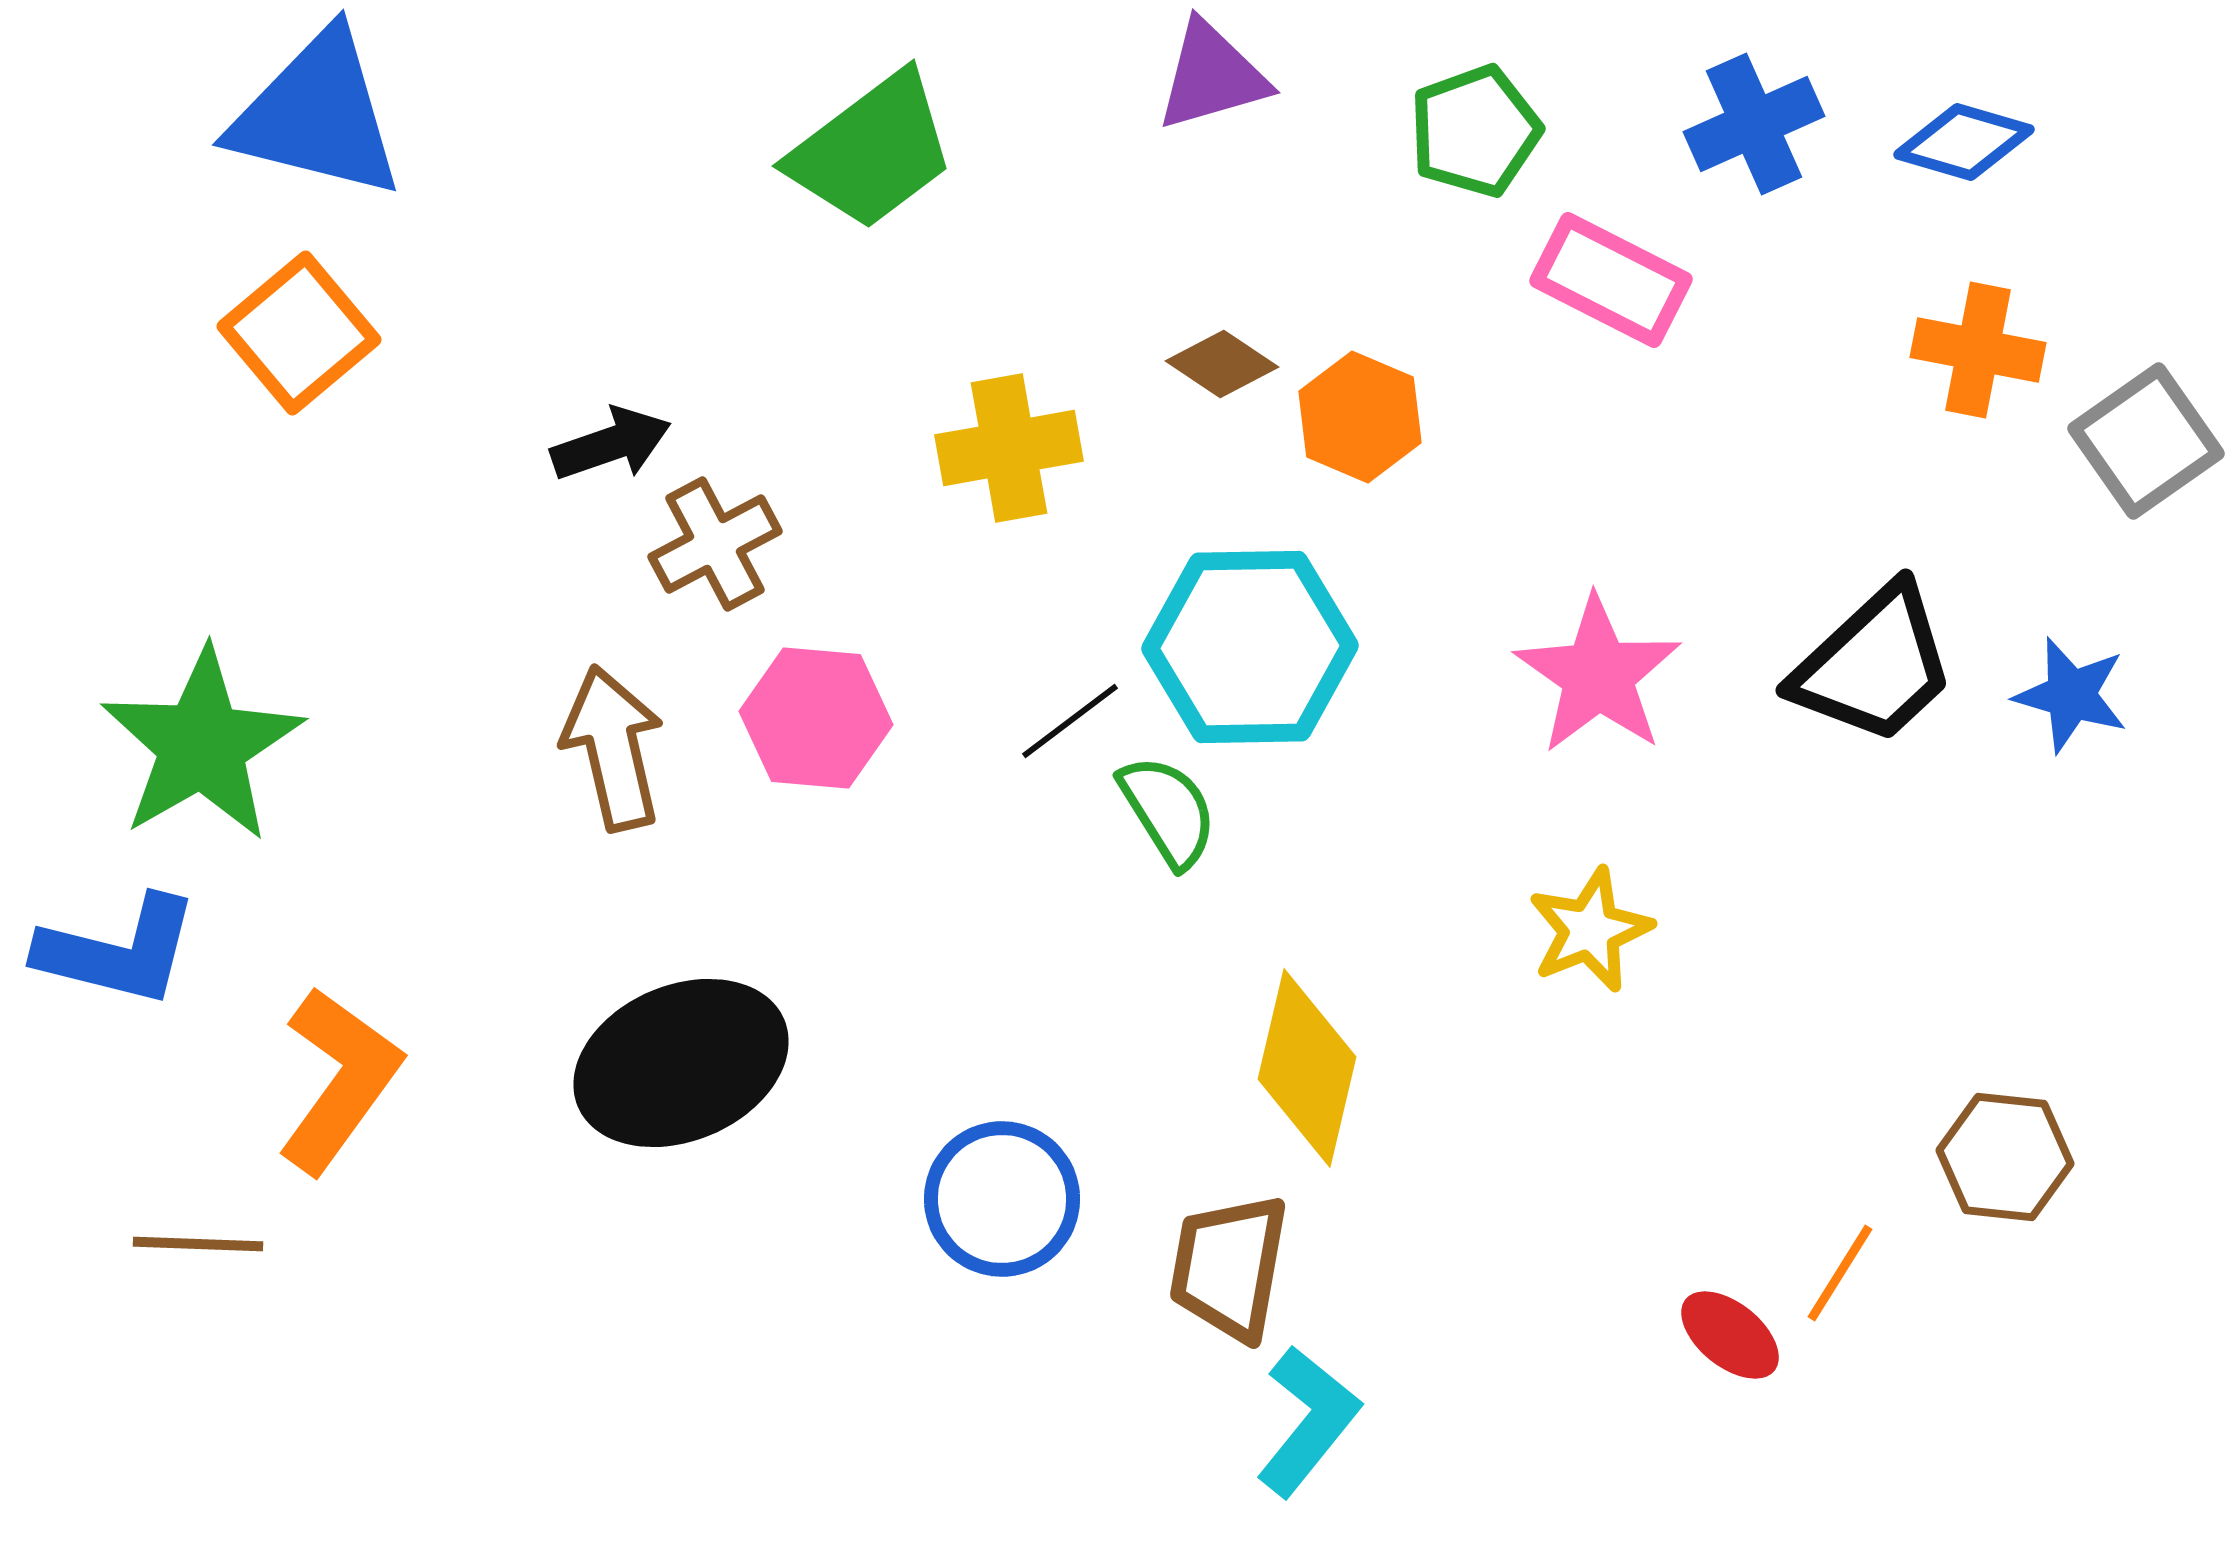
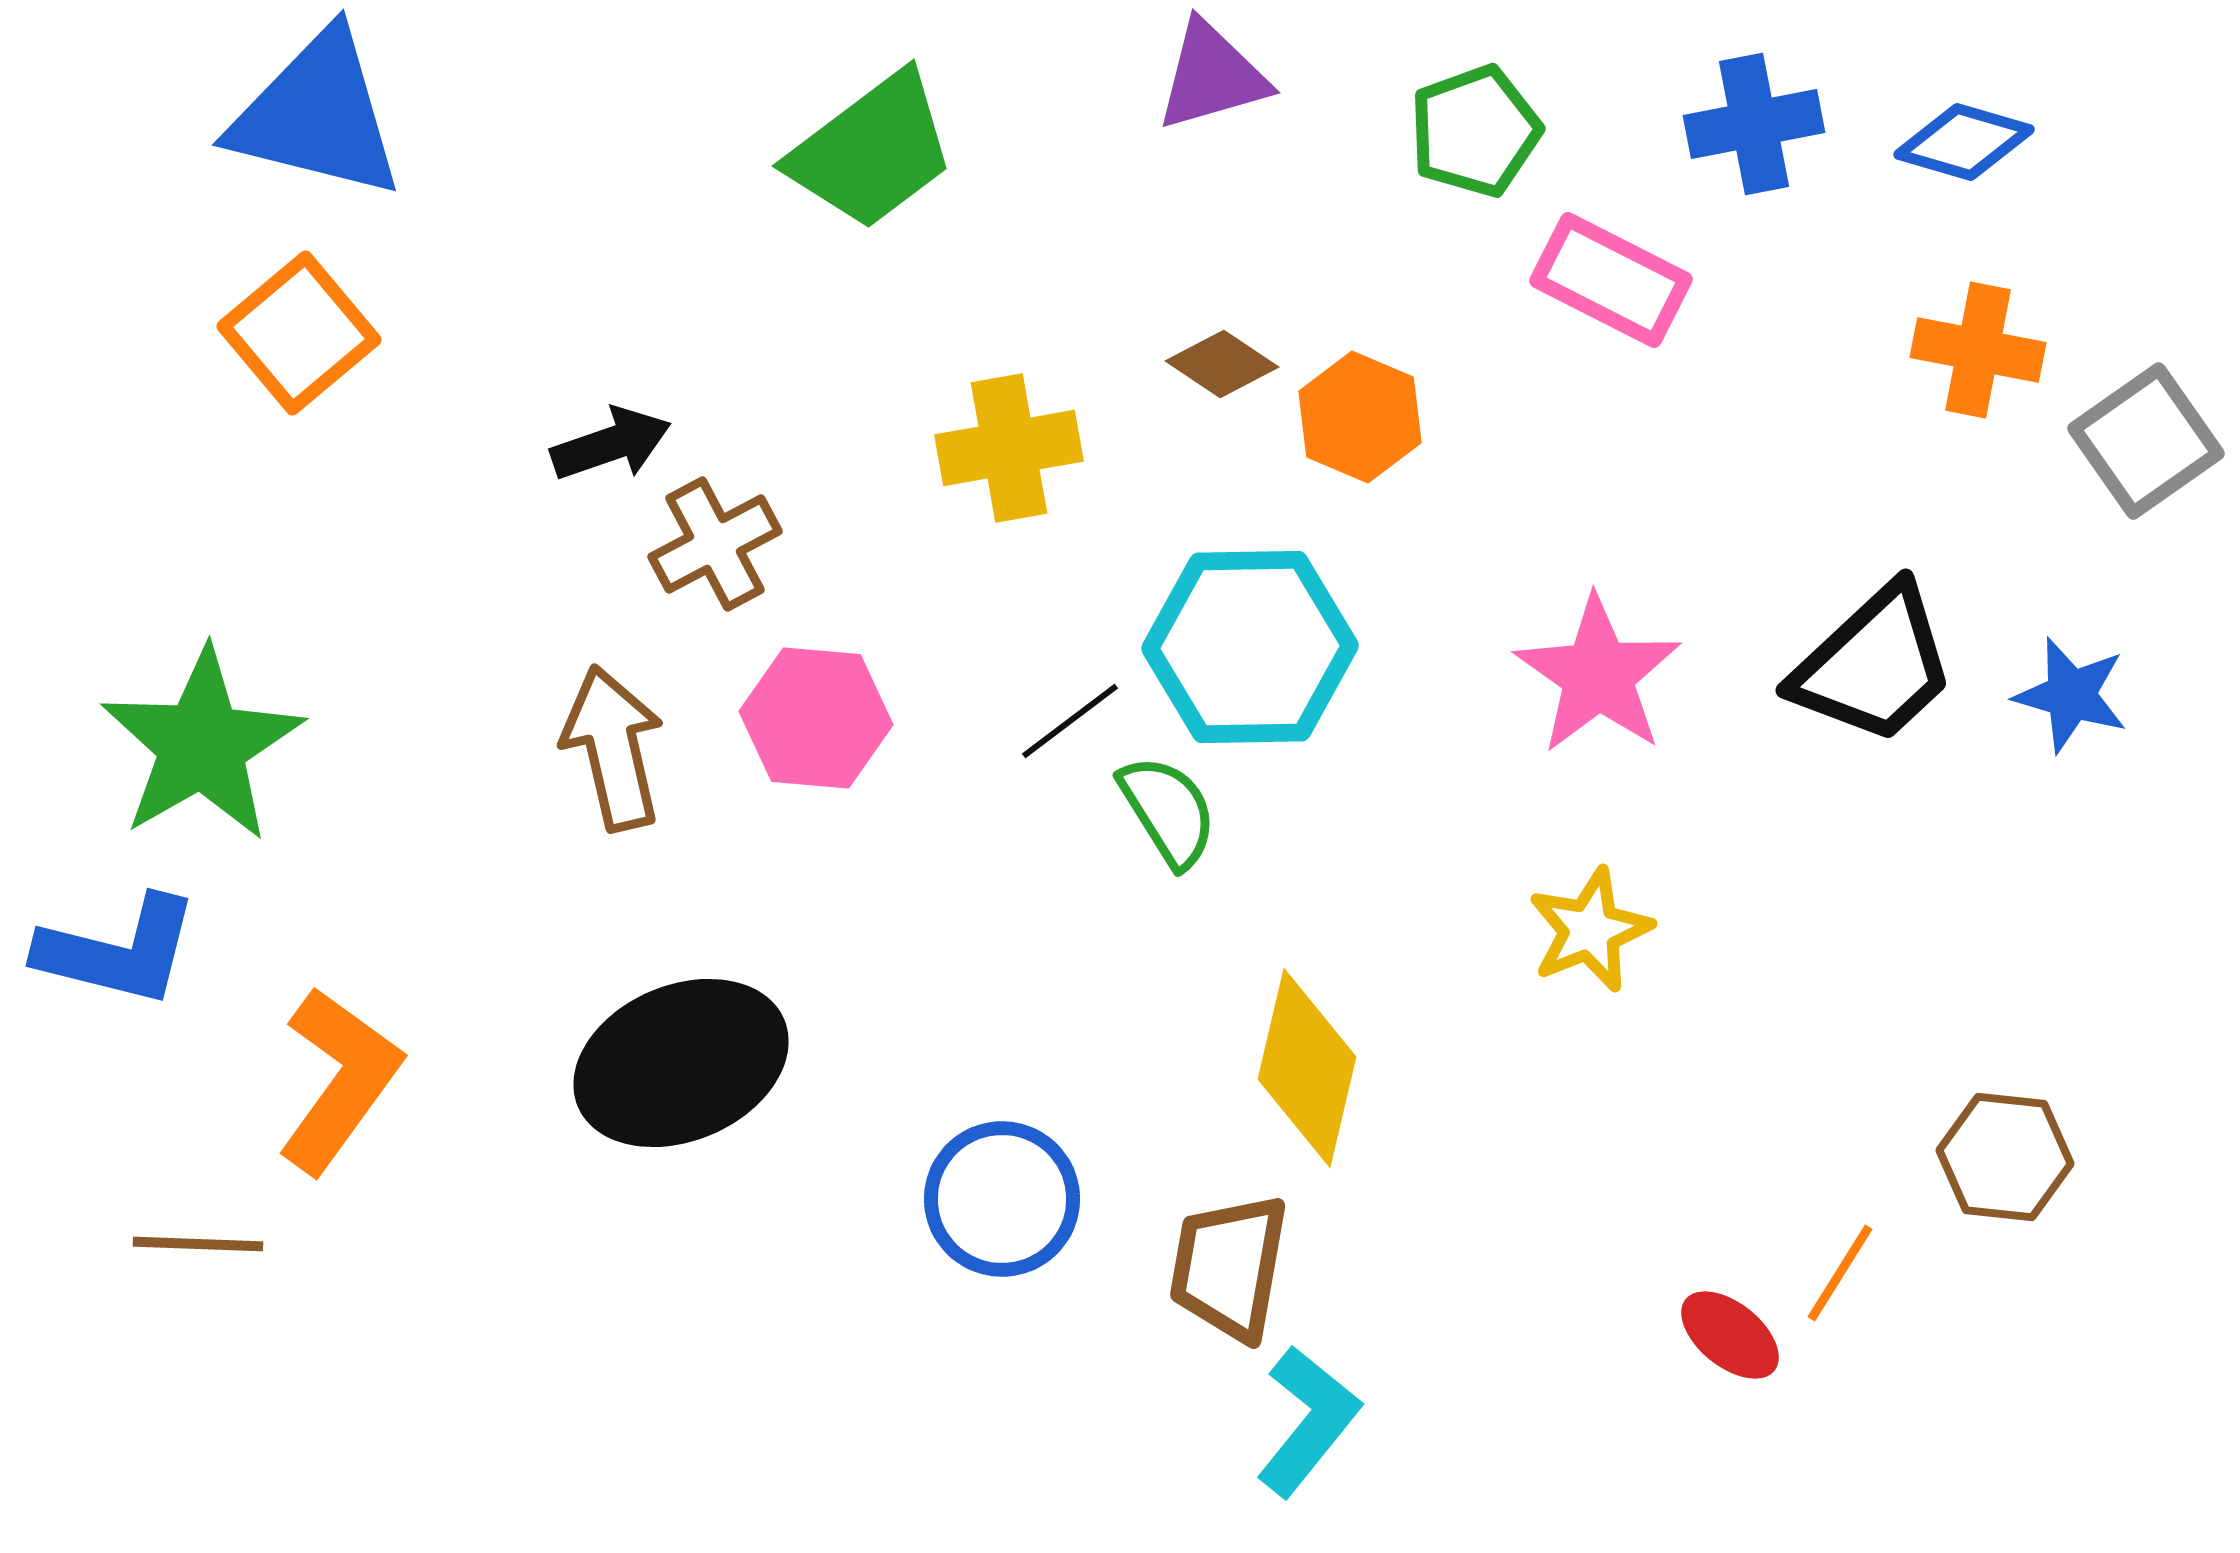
blue cross: rotated 13 degrees clockwise
